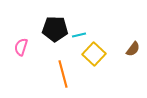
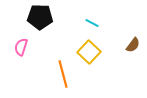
black pentagon: moved 15 px left, 12 px up
cyan line: moved 13 px right, 12 px up; rotated 40 degrees clockwise
brown semicircle: moved 4 px up
yellow square: moved 5 px left, 2 px up
